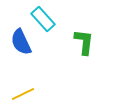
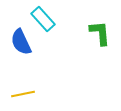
green L-shape: moved 16 px right, 9 px up; rotated 12 degrees counterclockwise
yellow line: rotated 15 degrees clockwise
